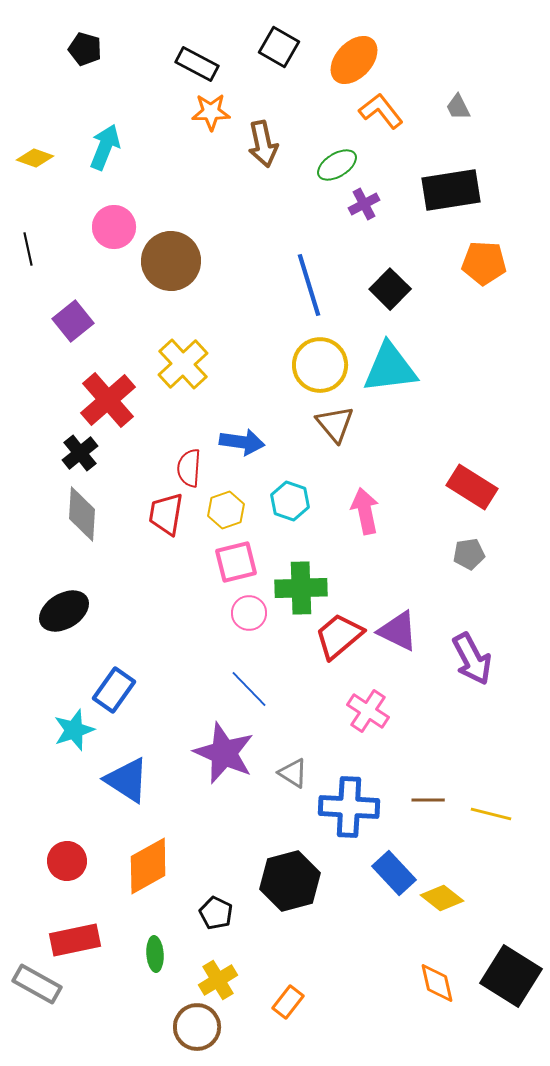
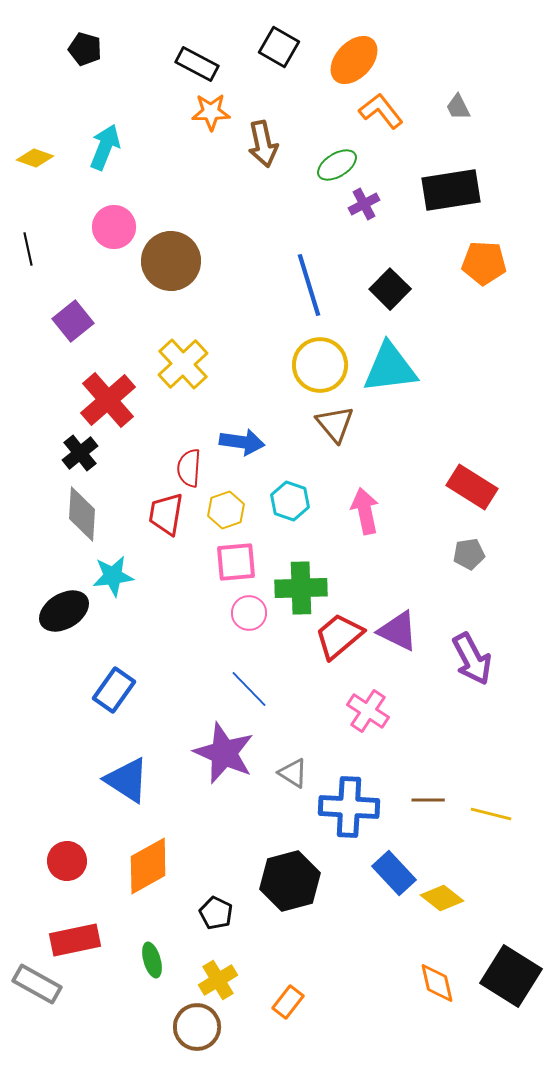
pink square at (236, 562): rotated 9 degrees clockwise
cyan star at (74, 730): moved 39 px right, 154 px up; rotated 12 degrees clockwise
green ellipse at (155, 954): moved 3 px left, 6 px down; rotated 12 degrees counterclockwise
